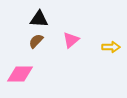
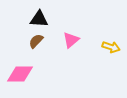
yellow arrow: rotated 18 degrees clockwise
